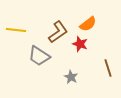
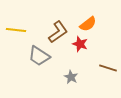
brown line: rotated 54 degrees counterclockwise
